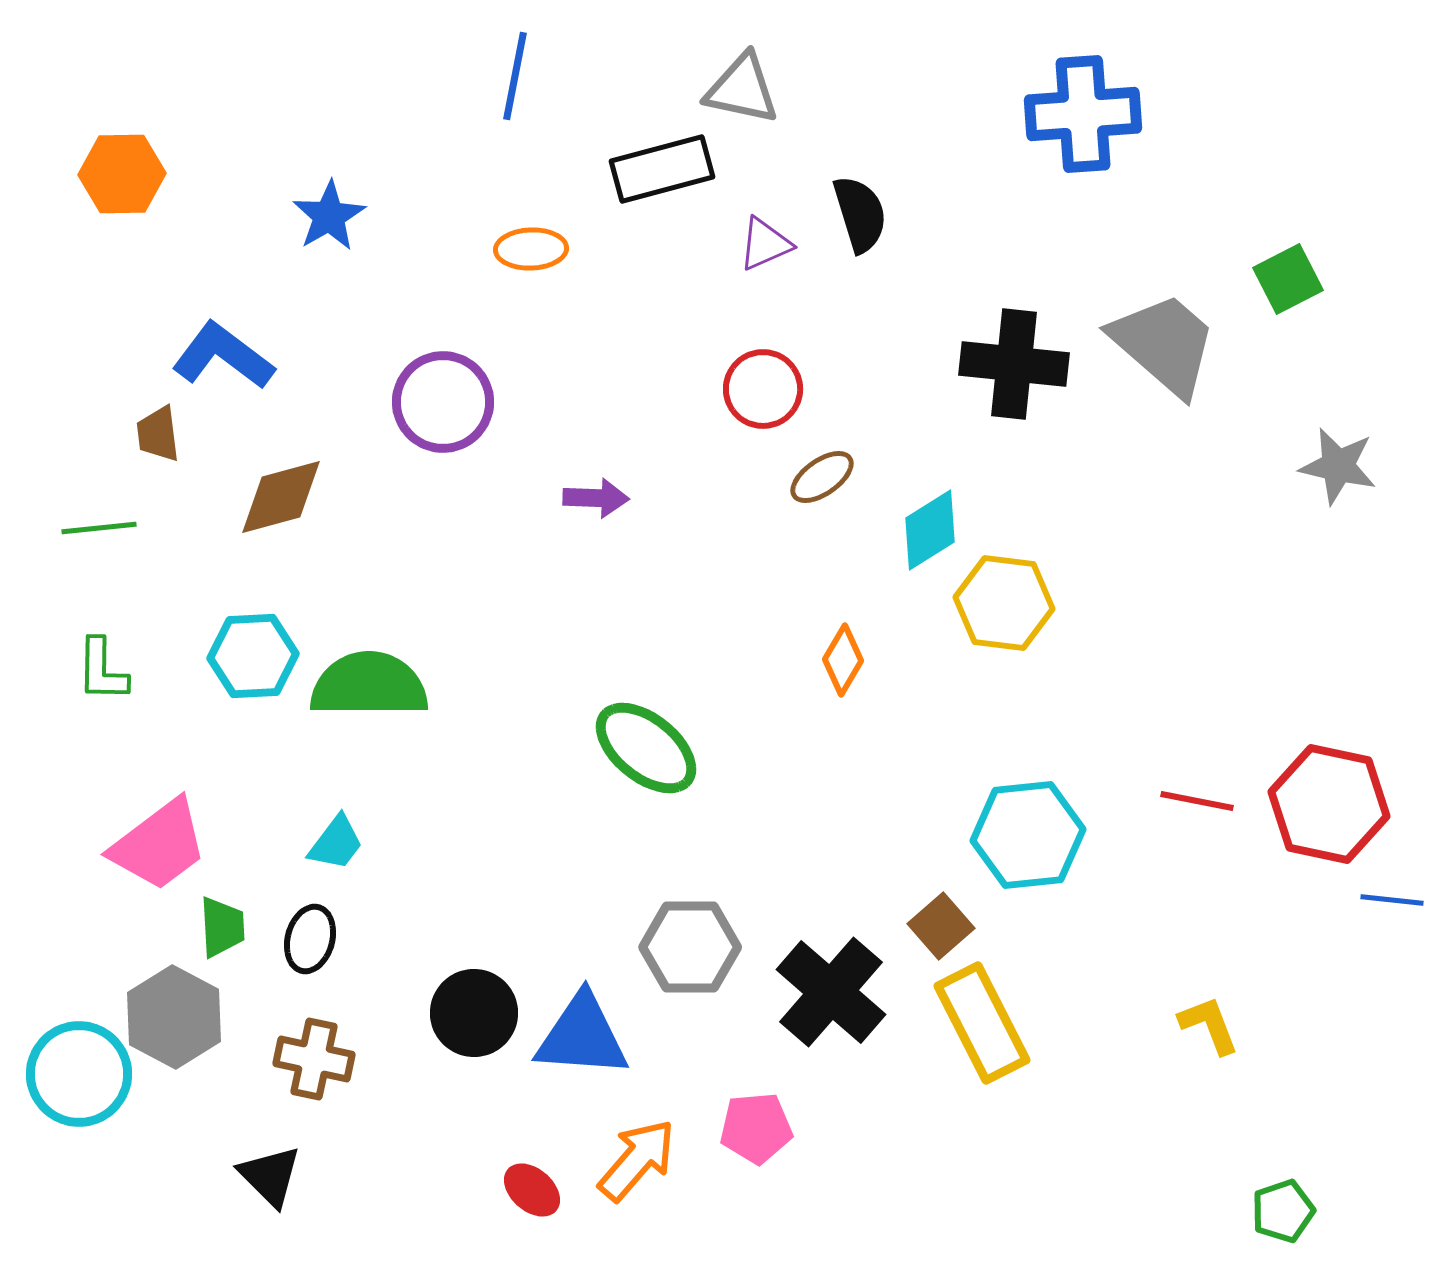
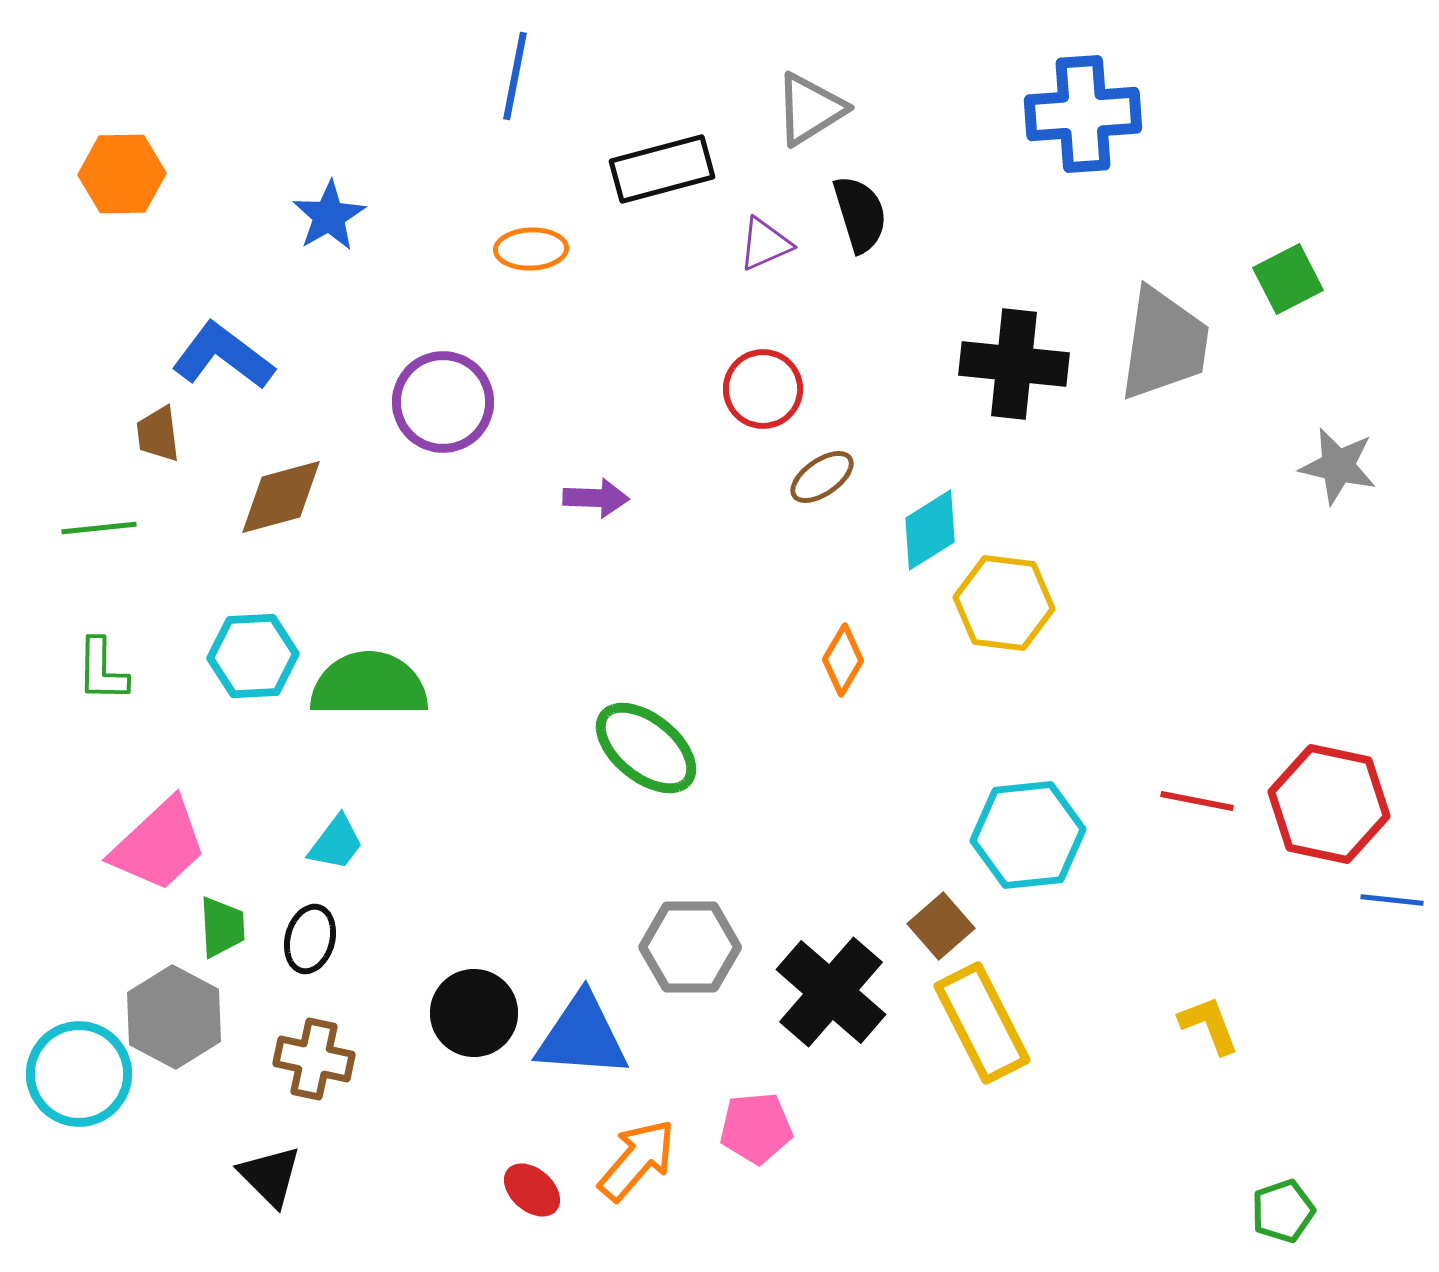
gray triangle at (742, 89): moved 68 px right, 20 px down; rotated 44 degrees counterclockwise
gray trapezoid at (1164, 344): rotated 57 degrees clockwise
pink trapezoid at (159, 845): rotated 6 degrees counterclockwise
